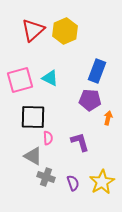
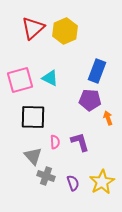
red triangle: moved 2 px up
orange arrow: rotated 32 degrees counterclockwise
pink semicircle: moved 7 px right, 4 px down
gray triangle: rotated 18 degrees clockwise
gray cross: moved 1 px up
